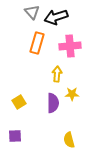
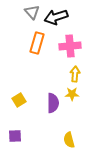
yellow arrow: moved 18 px right
yellow square: moved 2 px up
